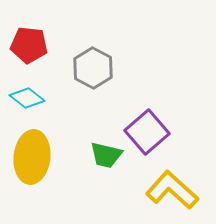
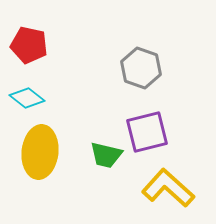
red pentagon: rotated 6 degrees clockwise
gray hexagon: moved 48 px right; rotated 9 degrees counterclockwise
purple square: rotated 27 degrees clockwise
yellow ellipse: moved 8 px right, 5 px up
yellow L-shape: moved 4 px left, 2 px up
